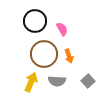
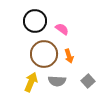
pink semicircle: rotated 24 degrees counterclockwise
